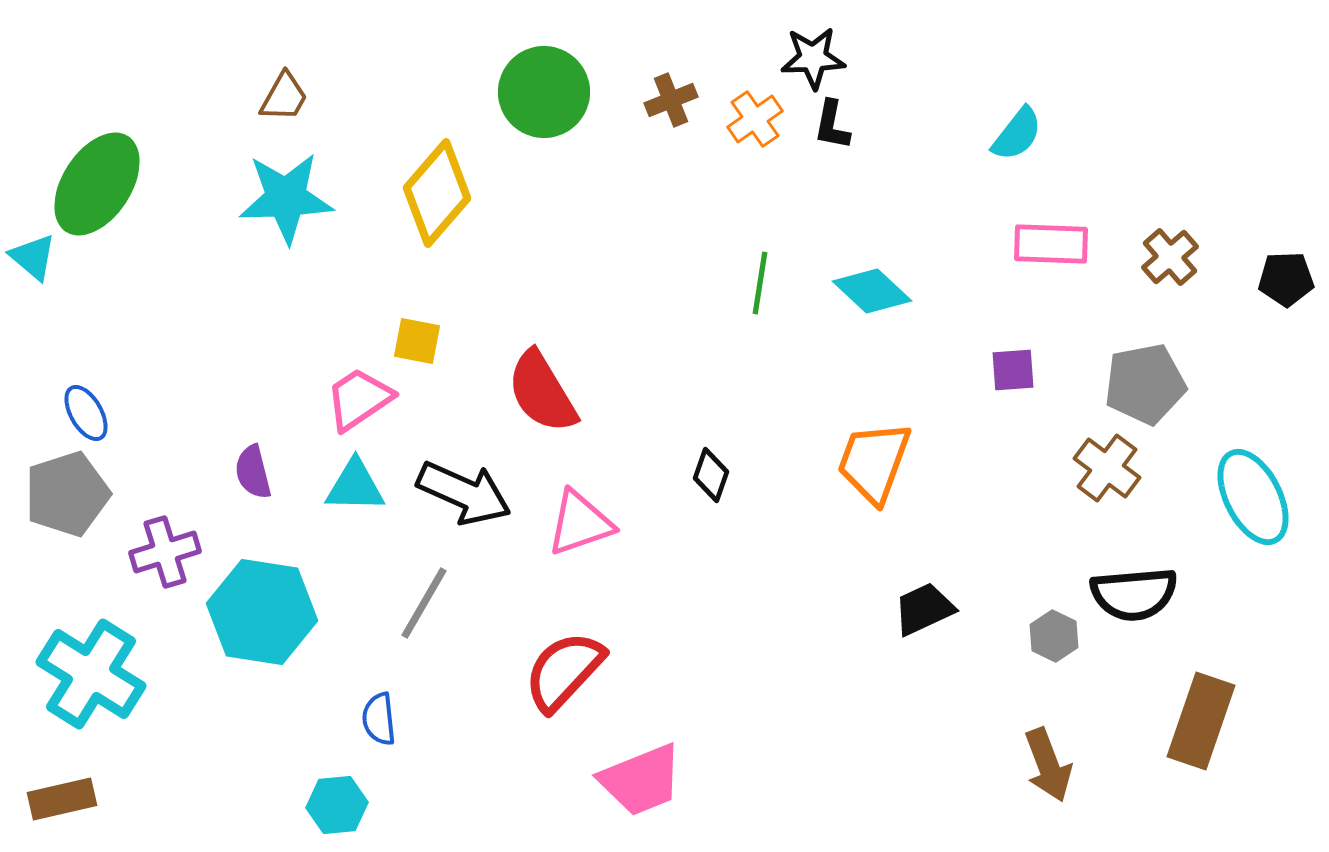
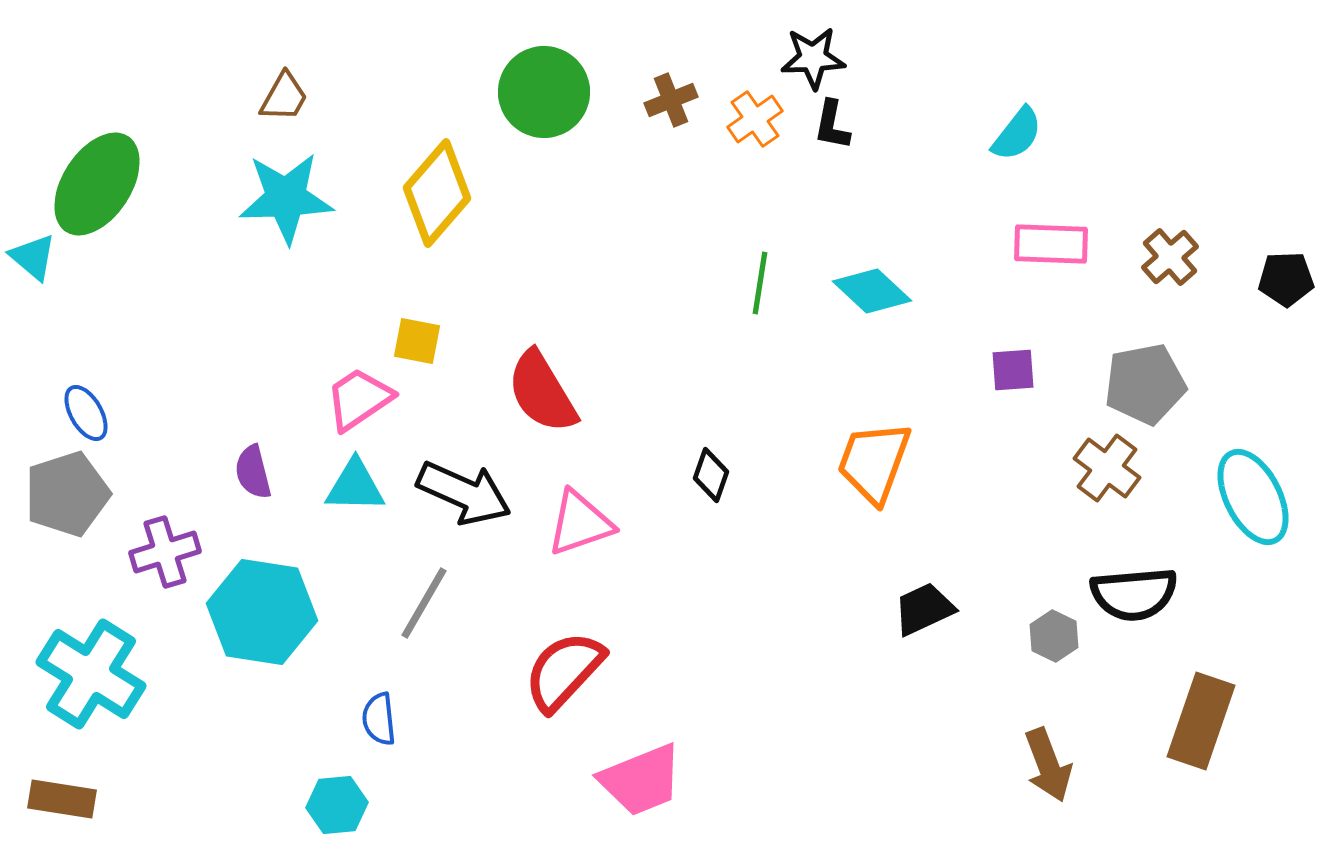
brown rectangle at (62, 799): rotated 22 degrees clockwise
